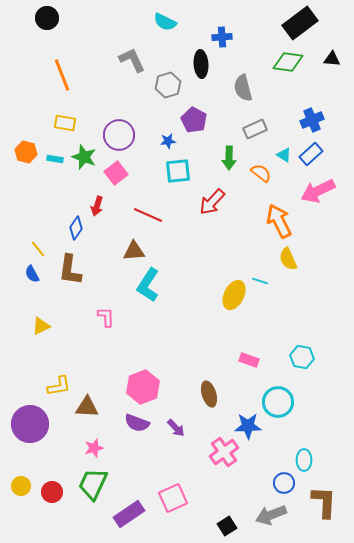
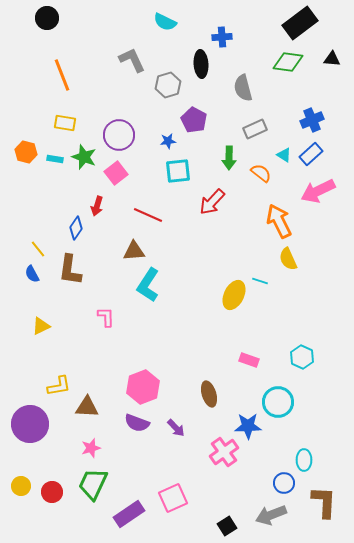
cyan hexagon at (302, 357): rotated 15 degrees clockwise
pink star at (94, 448): moved 3 px left
